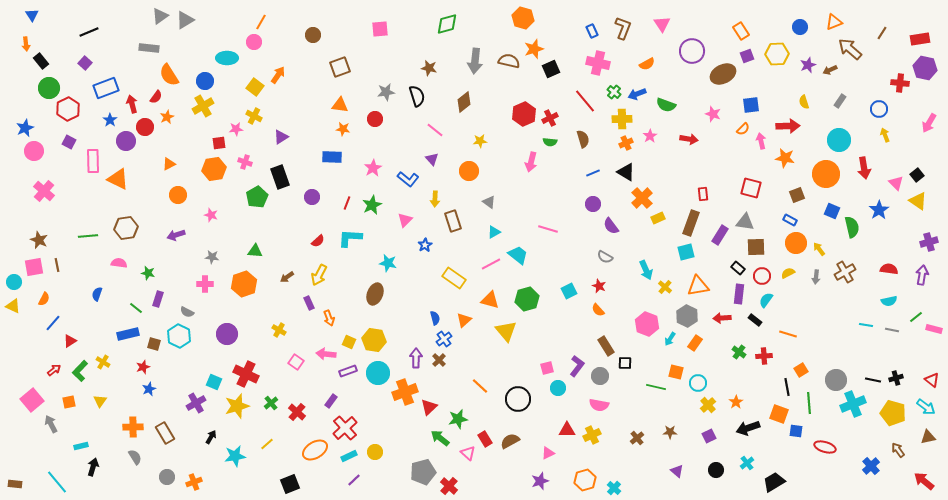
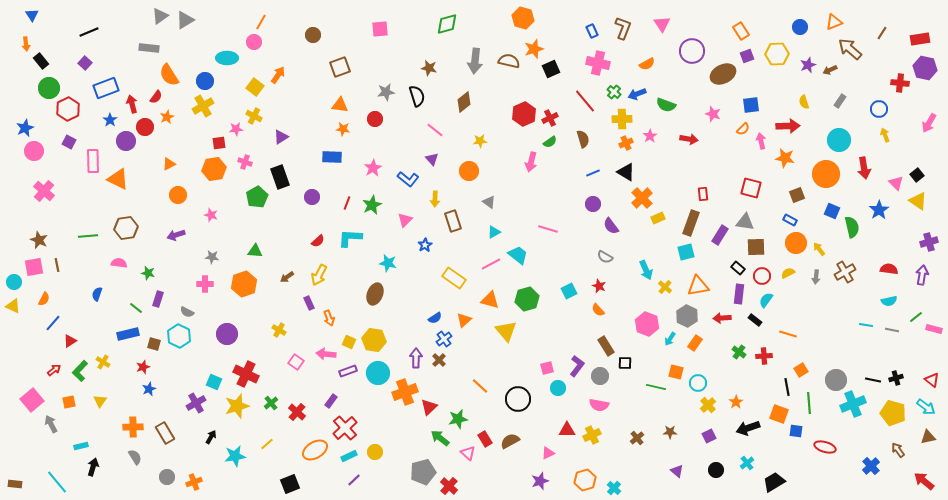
green semicircle at (550, 142): rotated 40 degrees counterclockwise
blue semicircle at (435, 318): rotated 72 degrees clockwise
